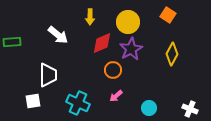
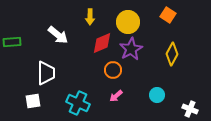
white trapezoid: moved 2 px left, 2 px up
cyan circle: moved 8 px right, 13 px up
